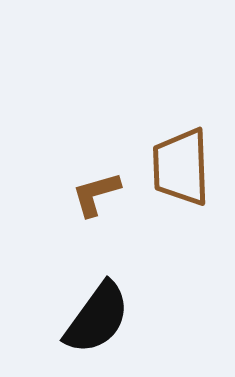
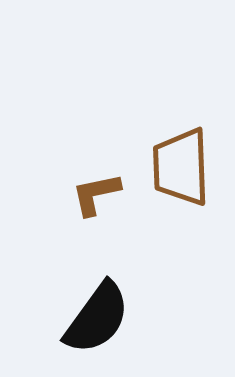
brown L-shape: rotated 4 degrees clockwise
